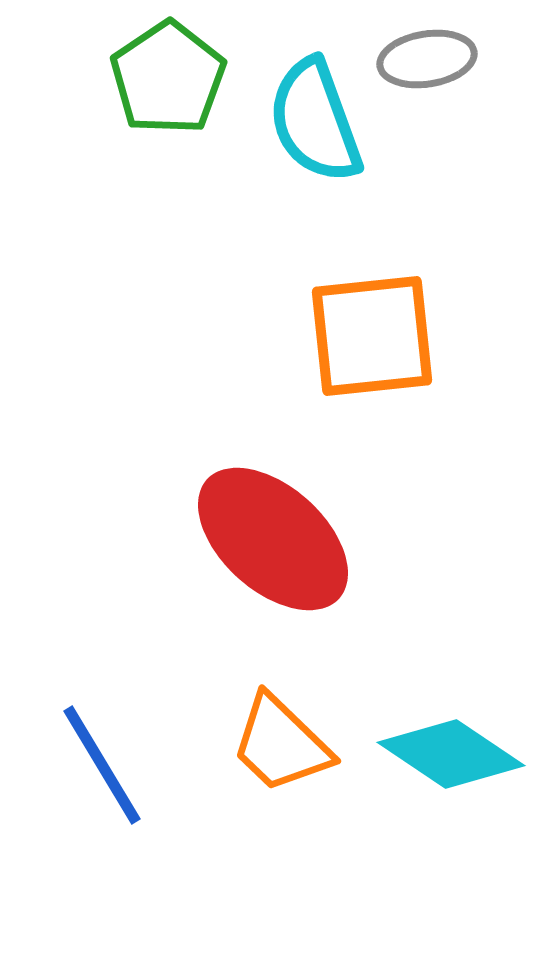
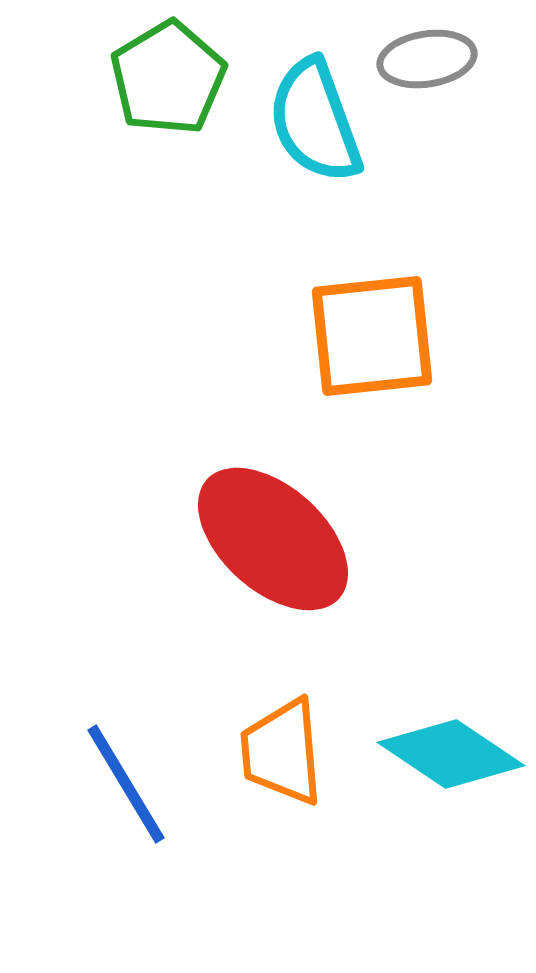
green pentagon: rotated 3 degrees clockwise
orange trapezoid: moved 1 px right, 8 px down; rotated 41 degrees clockwise
blue line: moved 24 px right, 19 px down
